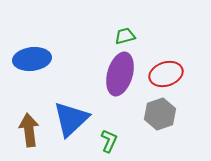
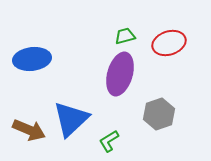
red ellipse: moved 3 px right, 31 px up
gray hexagon: moved 1 px left
brown arrow: rotated 120 degrees clockwise
green L-shape: rotated 145 degrees counterclockwise
